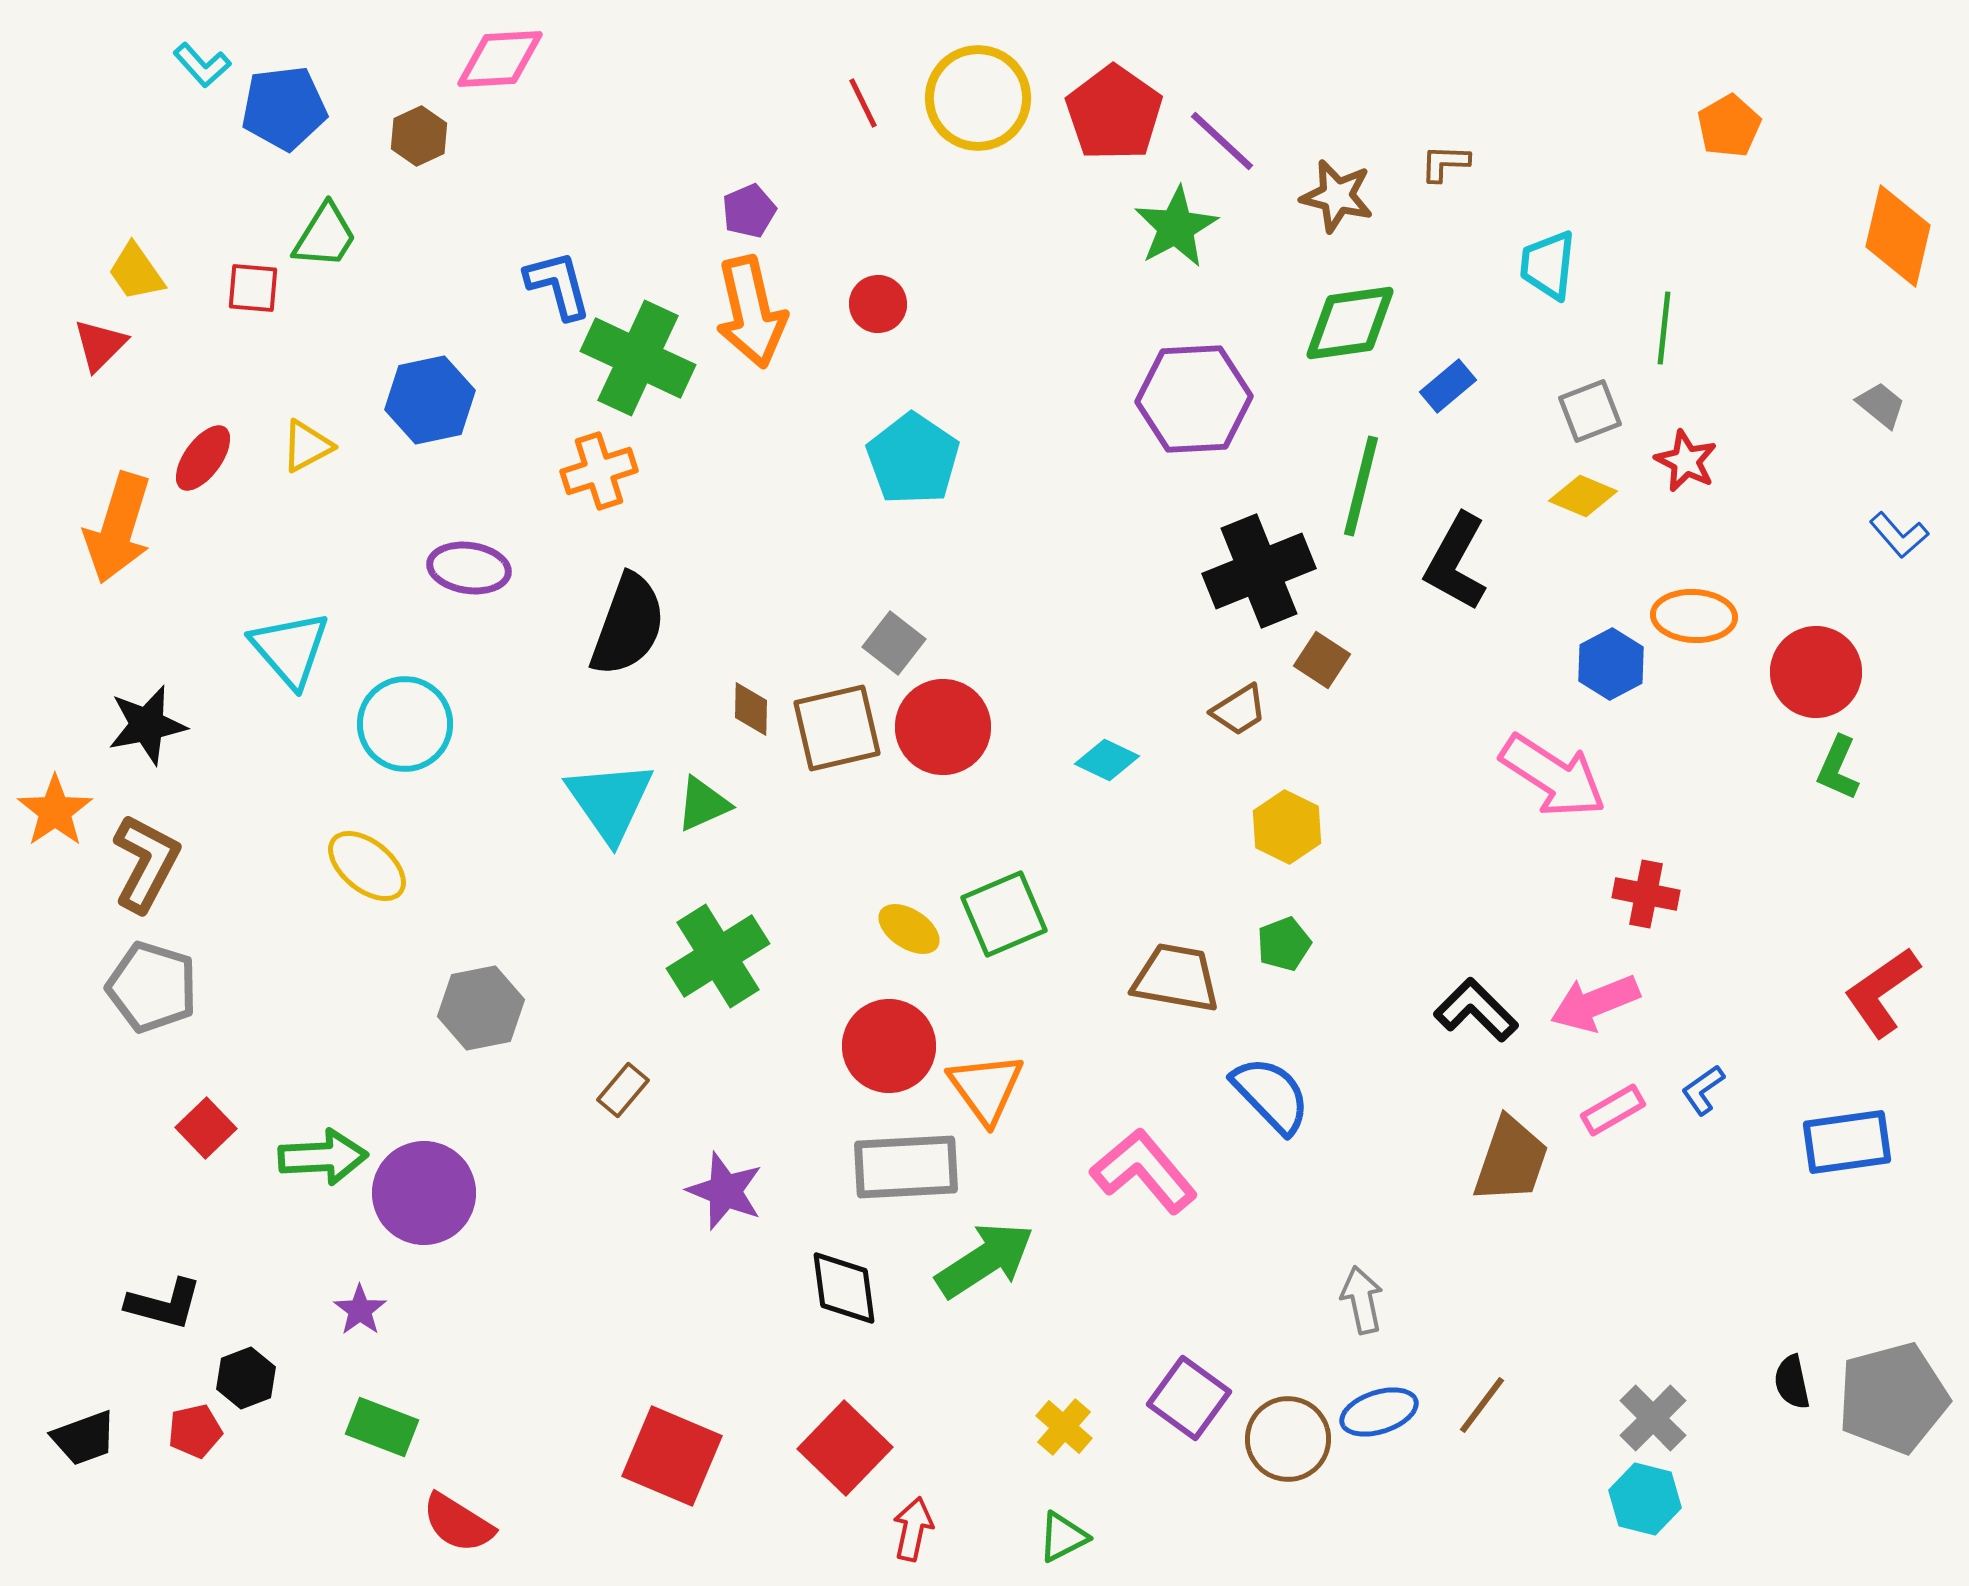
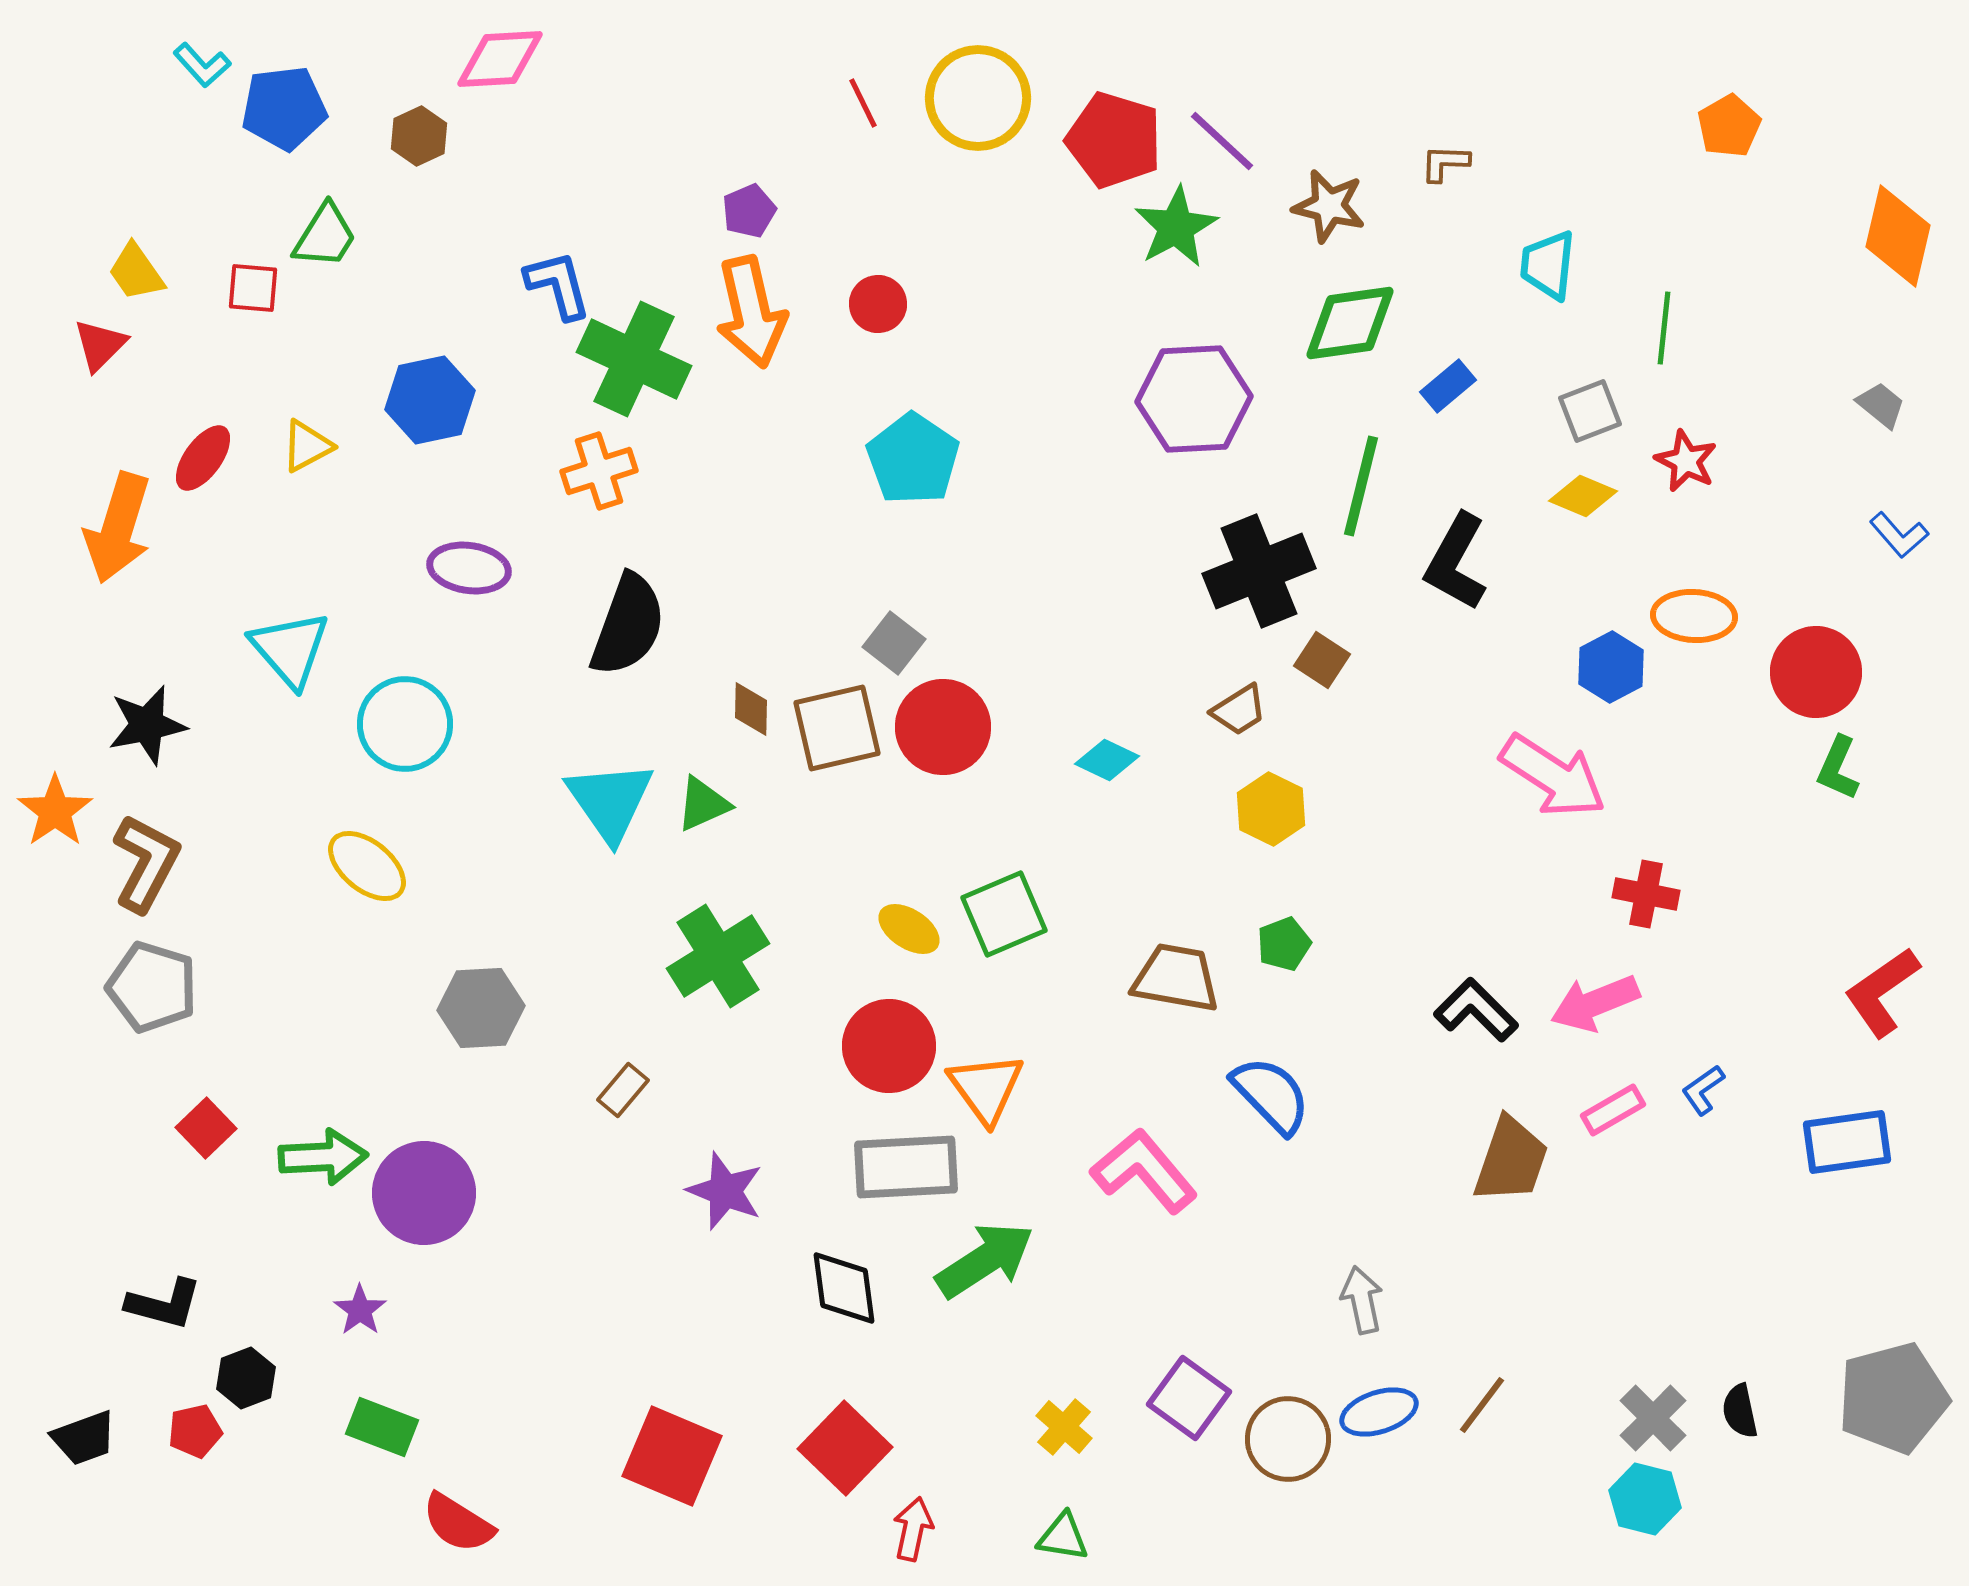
red pentagon at (1114, 113): moved 27 px down; rotated 18 degrees counterclockwise
brown star at (1337, 196): moved 8 px left, 10 px down
green cross at (638, 358): moved 4 px left, 1 px down
blue hexagon at (1611, 664): moved 3 px down
yellow hexagon at (1287, 827): moved 16 px left, 18 px up
gray hexagon at (481, 1008): rotated 8 degrees clockwise
black semicircle at (1792, 1382): moved 52 px left, 29 px down
green triangle at (1063, 1537): rotated 36 degrees clockwise
